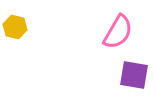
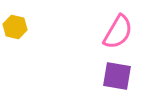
purple square: moved 17 px left, 1 px down
